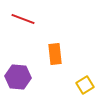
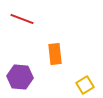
red line: moved 1 px left
purple hexagon: moved 2 px right
